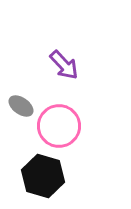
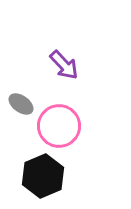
gray ellipse: moved 2 px up
black hexagon: rotated 21 degrees clockwise
